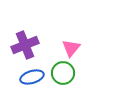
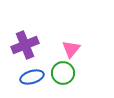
pink triangle: moved 1 px down
